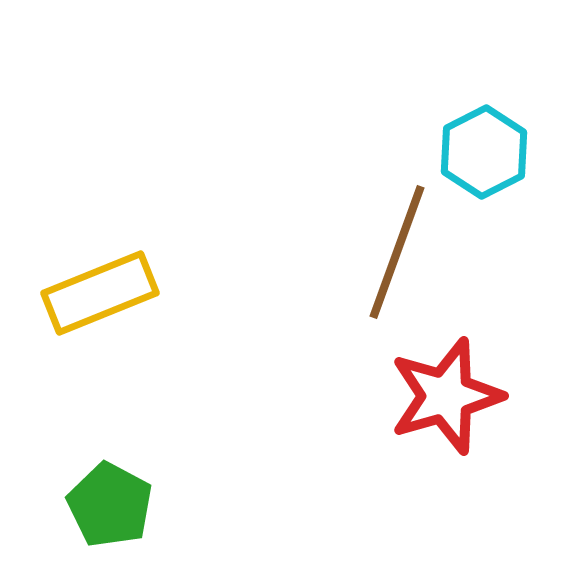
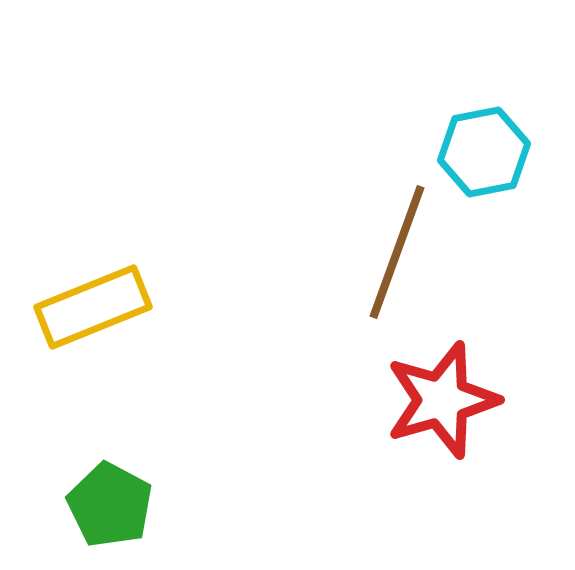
cyan hexagon: rotated 16 degrees clockwise
yellow rectangle: moved 7 px left, 14 px down
red star: moved 4 px left, 4 px down
